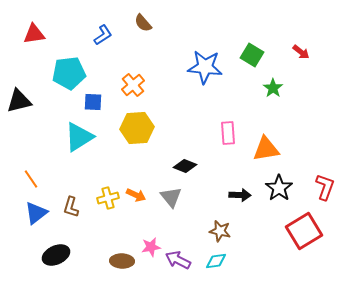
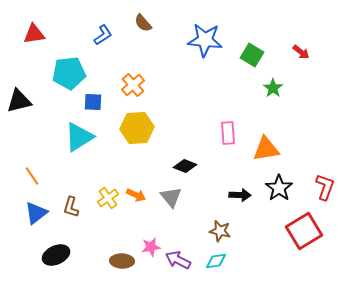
blue star: moved 27 px up
orange line: moved 1 px right, 3 px up
yellow cross: rotated 20 degrees counterclockwise
